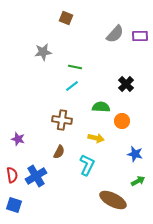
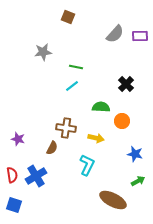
brown square: moved 2 px right, 1 px up
green line: moved 1 px right
brown cross: moved 4 px right, 8 px down
brown semicircle: moved 7 px left, 4 px up
